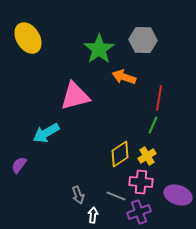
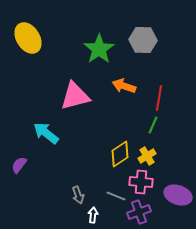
orange arrow: moved 9 px down
cyan arrow: rotated 68 degrees clockwise
